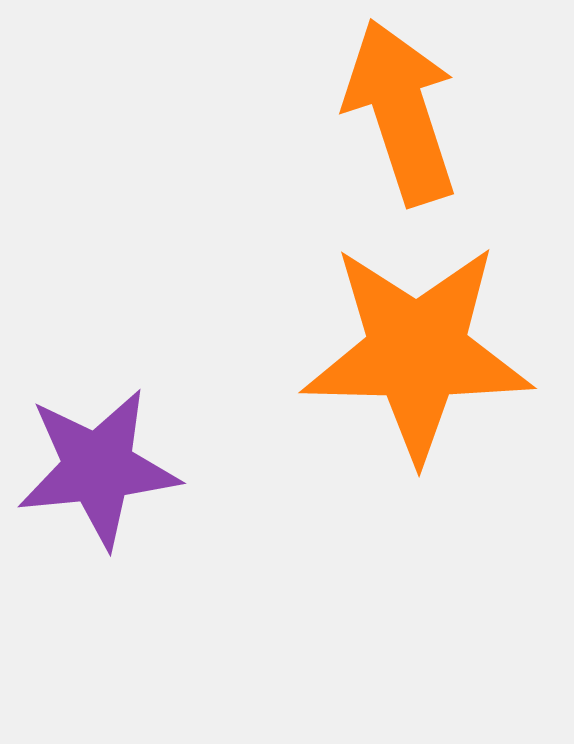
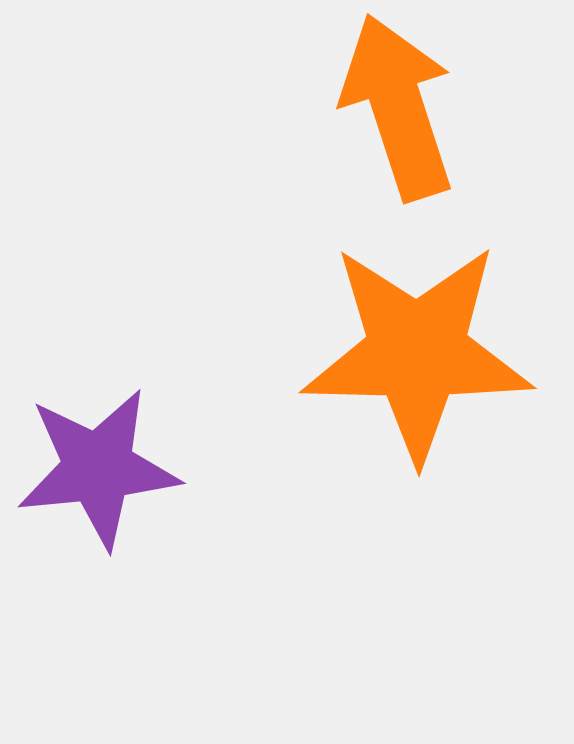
orange arrow: moved 3 px left, 5 px up
